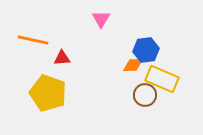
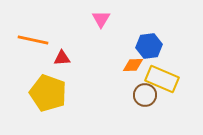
blue hexagon: moved 3 px right, 4 px up
